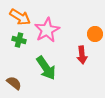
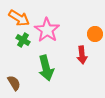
orange arrow: moved 1 px left, 1 px down
pink star: rotated 10 degrees counterclockwise
green cross: moved 4 px right; rotated 16 degrees clockwise
green arrow: rotated 20 degrees clockwise
brown semicircle: rotated 21 degrees clockwise
